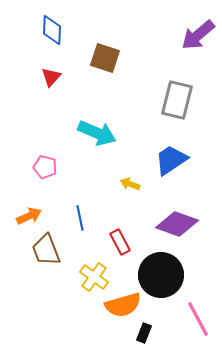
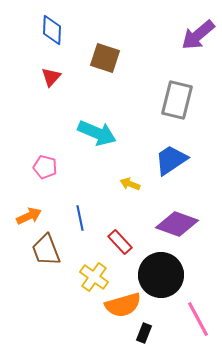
red rectangle: rotated 15 degrees counterclockwise
